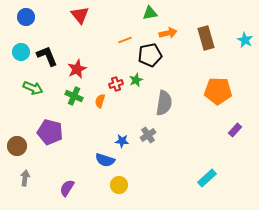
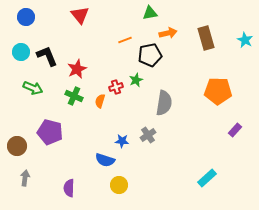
red cross: moved 3 px down
purple semicircle: moved 2 px right; rotated 30 degrees counterclockwise
